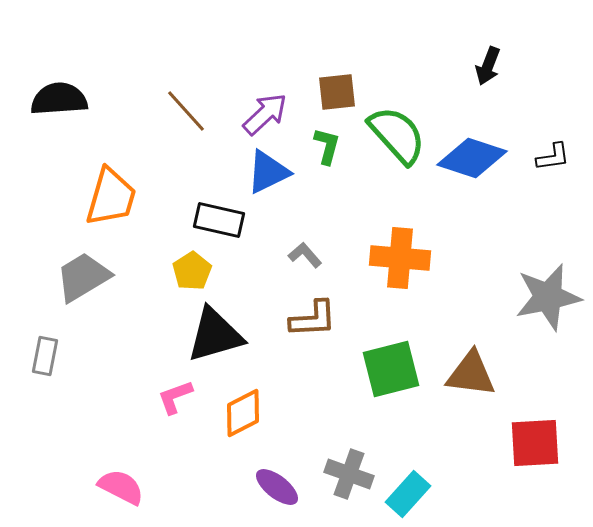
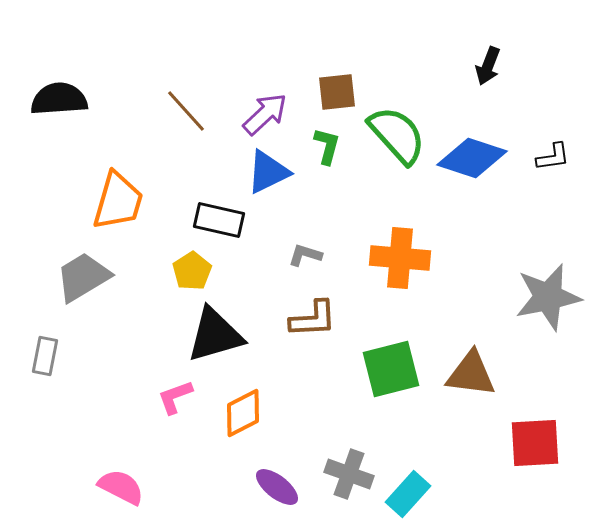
orange trapezoid: moved 7 px right, 4 px down
gray L-shape: rotated 32 degrees counterclockwise
